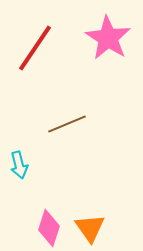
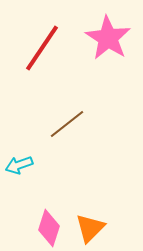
red line: moved 7 px right
brown line: rotated 15 degrees counterclockwise
cyan arrow: rotated 84 degrees clockwise
orange triangle: rotated 20 degrees clockwise
